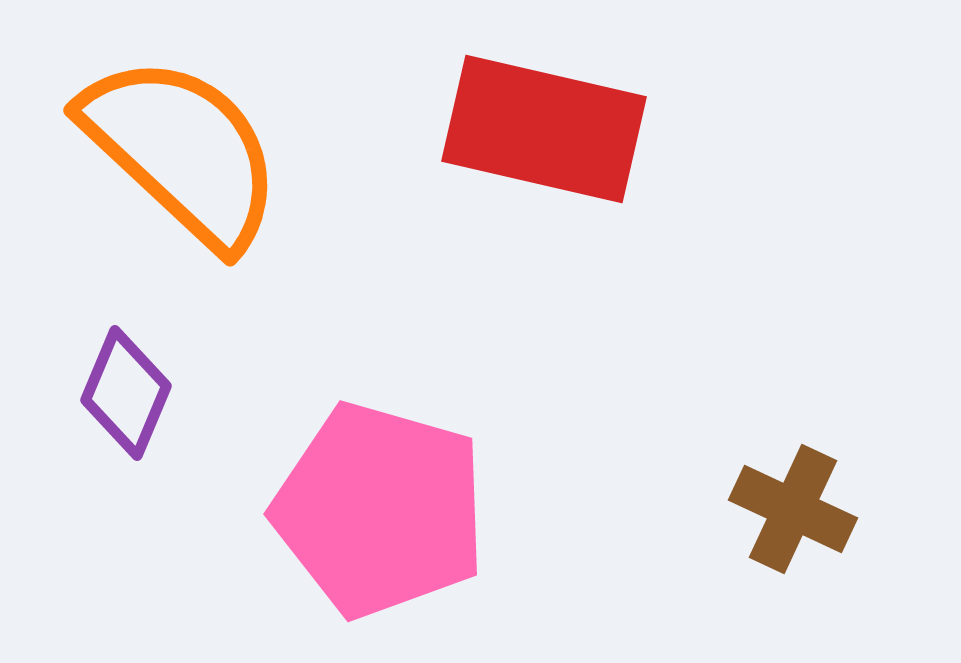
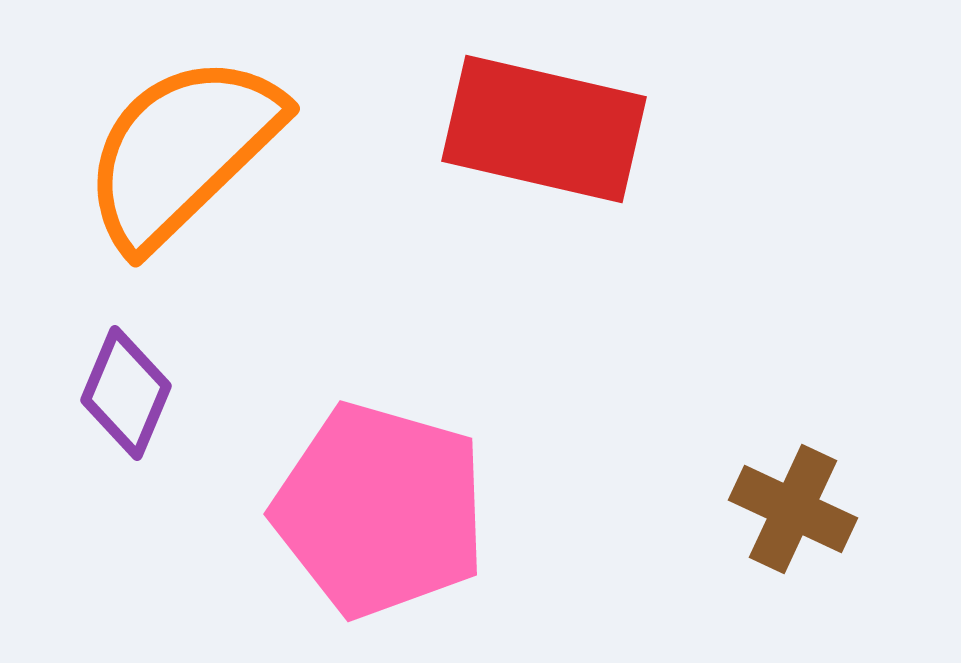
orange semicircle: rotated 87 degrees counterclockwise
